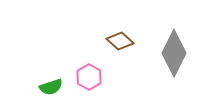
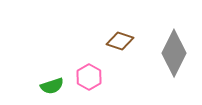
brown diamond: rotated 24 degrees counterclockwise
green semicircle: moved 1 px right, 1 px up
